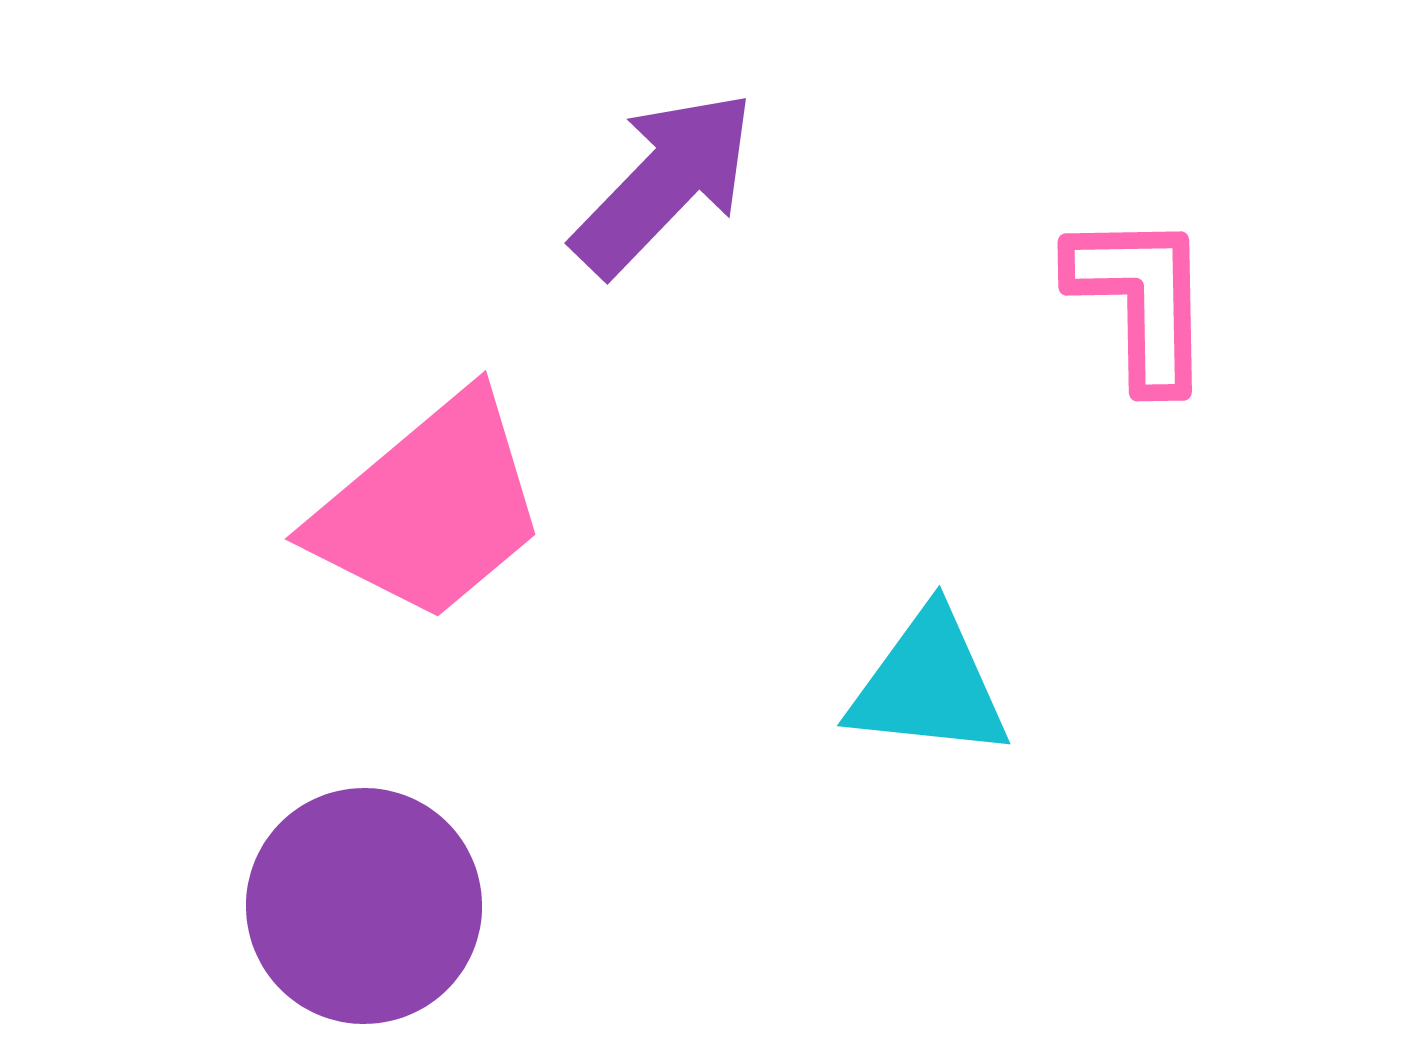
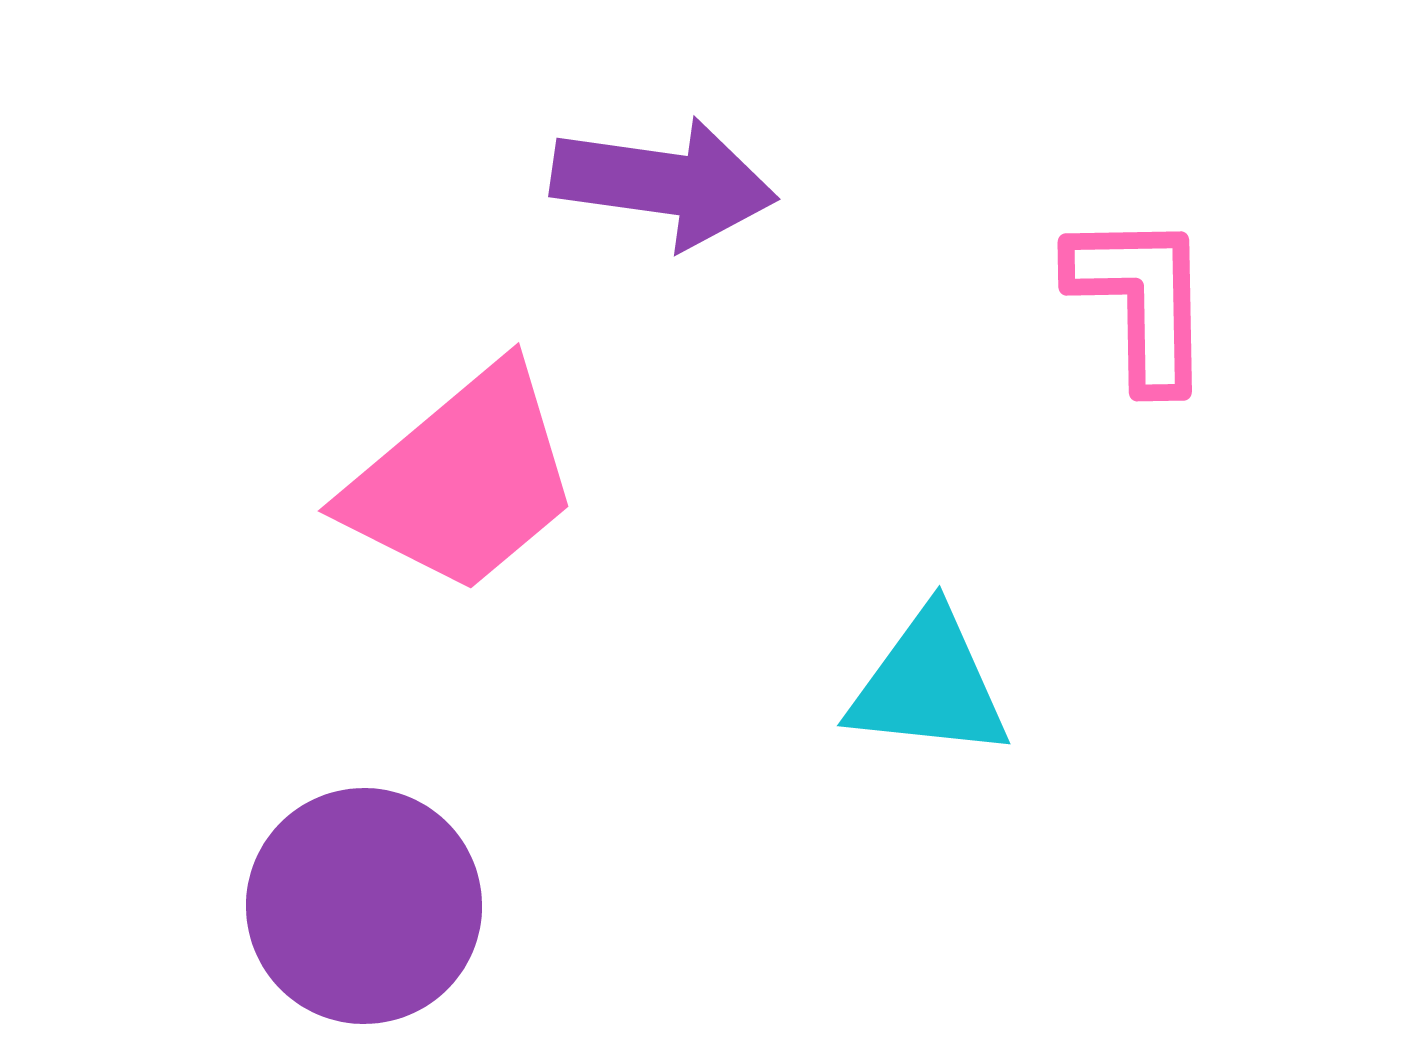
purple arrow: rotated 54 degrees clockwise
pink trapezoid: moved 33 px right, 28 px up
